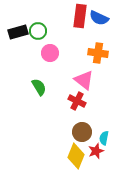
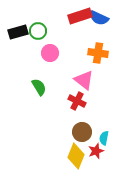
red rectangle: rotated 65 degrees clockwise
